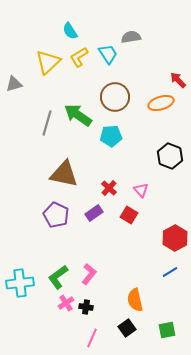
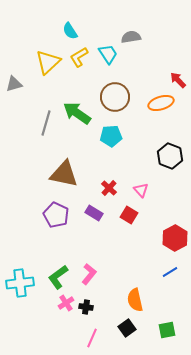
green arrow: moved 1 px left, 2 px up
gray line: moved 1 px left
purple rectangle: rotated 66 degrees clockwise
